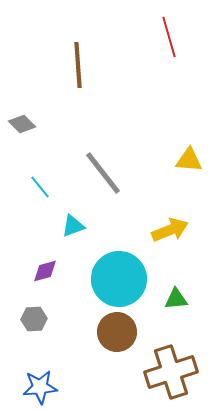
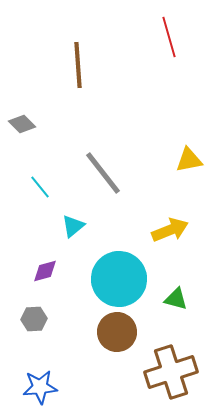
yellow triangle: rotated 16 degrees counterclockwise
cyan triangle: rotated 20 degrees counterclockwise
green triangle: rotated 20 degrees clockwise
